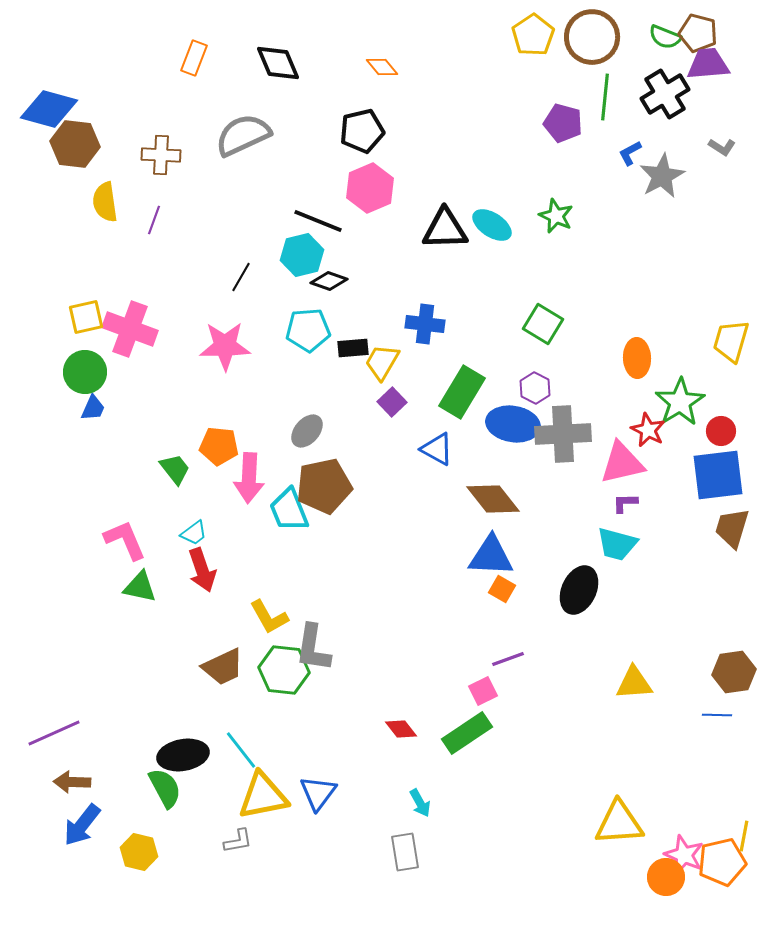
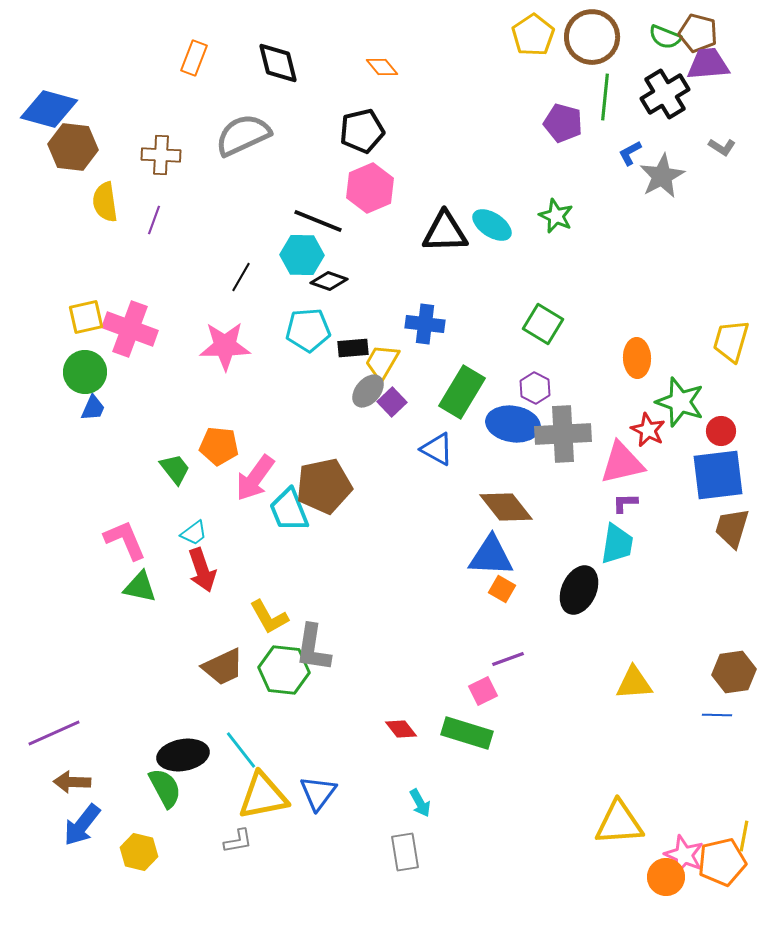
black diamond at (278, 63): rotated 9 degrees clockwise
brown hexagon at (75, 144): moved 2 px left, 3 px down
black triangle at (445, 229): moved 3 px down
cyan hexagon at (302, 255): rotated 15 degrees clockwise
green star at (680, 402): rotated 21 degrees counterclockwise
gray ellipse at (307, 431): moved 61 px right, 40 px up
pink arrow at (249, 478): moved 6 px right; rotated 33 degrees clockwise
brown diamond at (493, 499): moved 13 px right, 8 px down
cyan trapezoid at (617, 544): rotated 96 degrees counterclockwise
green rectangle at (467, 733): rotated 51 degrees clockwise
